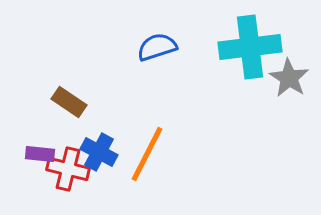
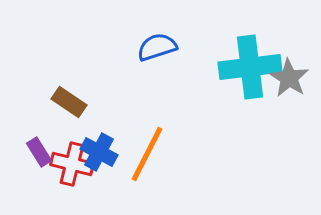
cyan cross: moved 20 px down
purple rectangle: moved 1 px left, 2 px up; rotated 52 degrees clockwise
red cross: moved 4 px right, 5 px up
